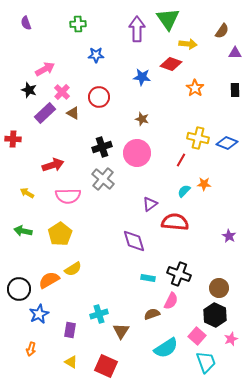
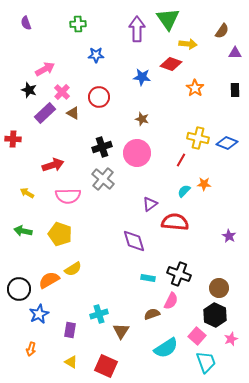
yellow pentagon at (60, 234): rotated 20 degrees counterclockwise
